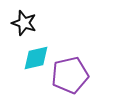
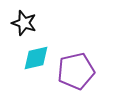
purple pentagon: moved 6 px right, 4 px up
